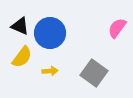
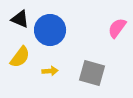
black triangle: moved 7 px up
blue circle: moved 3 px up
yellow semicircle: moved 2 px left
gray square: moved 2 px left; rotated 20 degrees counterclockwise
